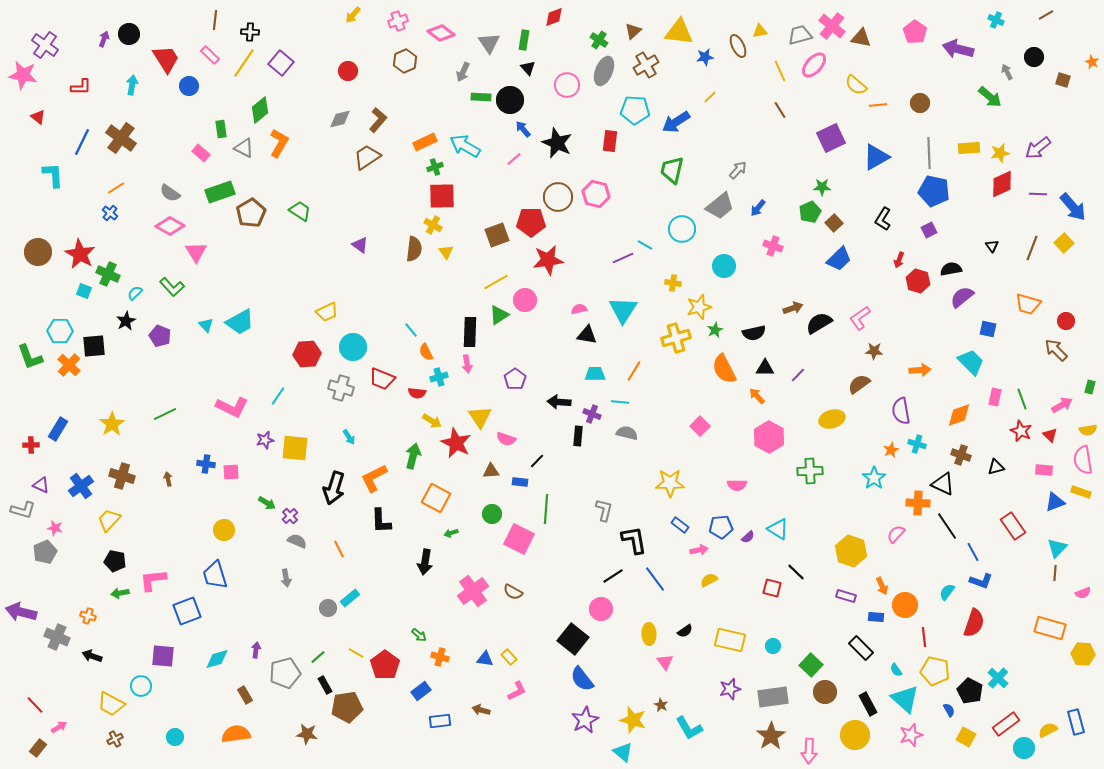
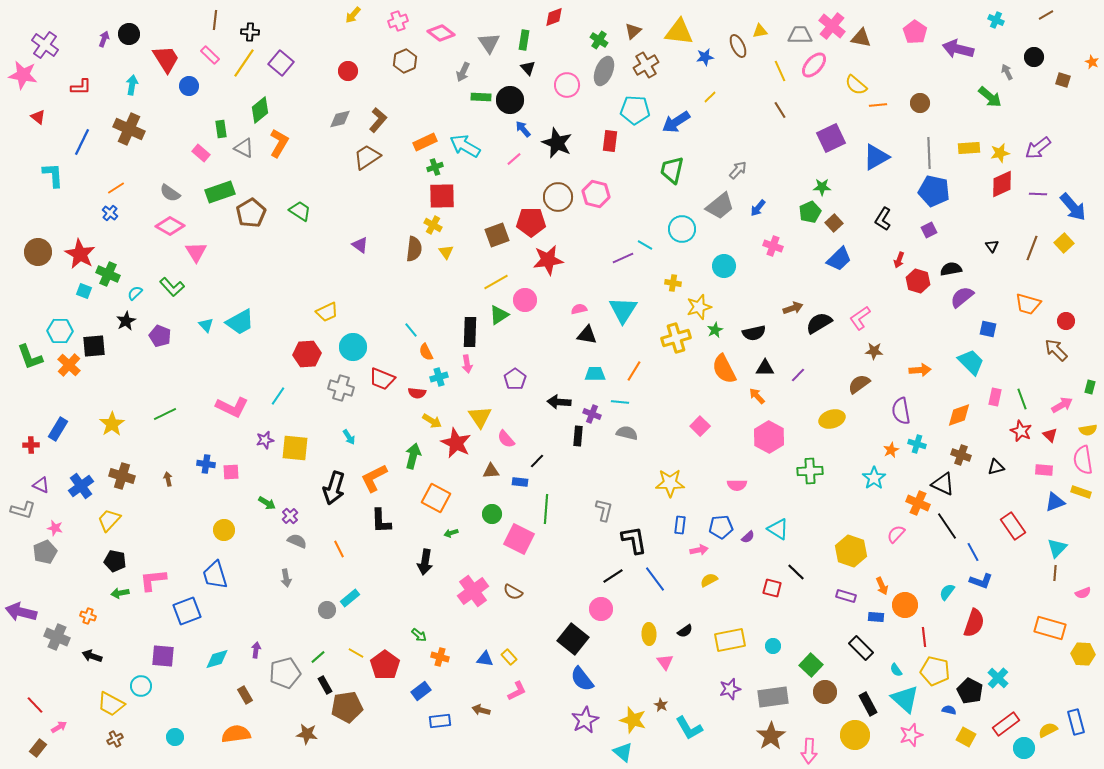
gray trapezoid at (800, 35): rotated 15 degrees clockwise
brown cross at (121, 138): moved 8 px right, 9 px up; rotated 12 degrees counterclockwise
pink semicircle at (506, 439): rotated 30 degrees clockwise
orange cross at (918, 503): rotated 20 degrees clockwise
blue rectangle at (680, 525): rotated 60 degrees clockwise
gray circle at (328, 608): moved 1 px left, 2 px down
yellow rectangle at (730, 640): rotated 24 degrees counterclockwise
blue semicircle at (949, 710): rotated 48 degrees counterclockwise
